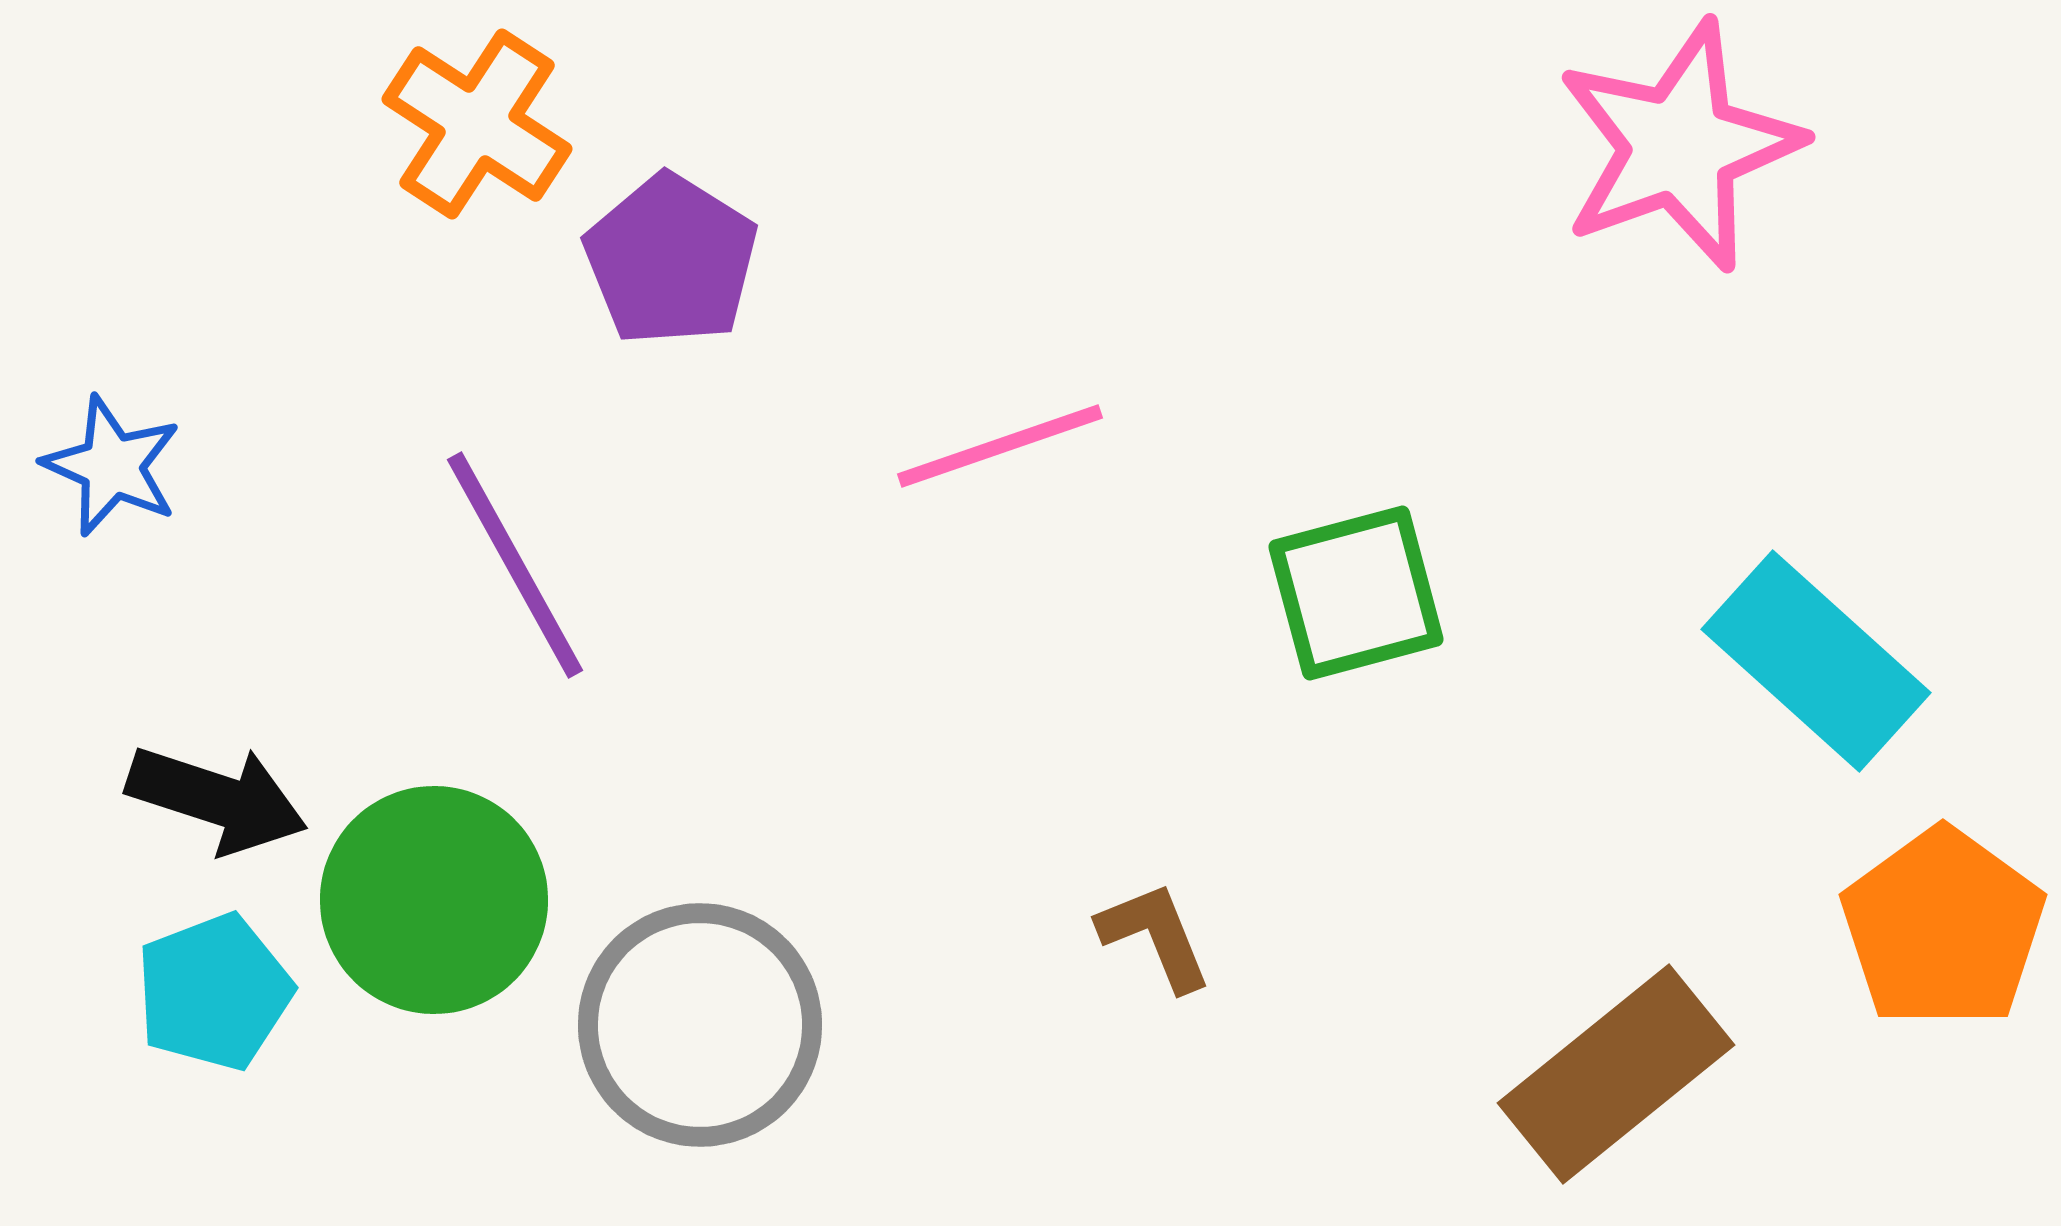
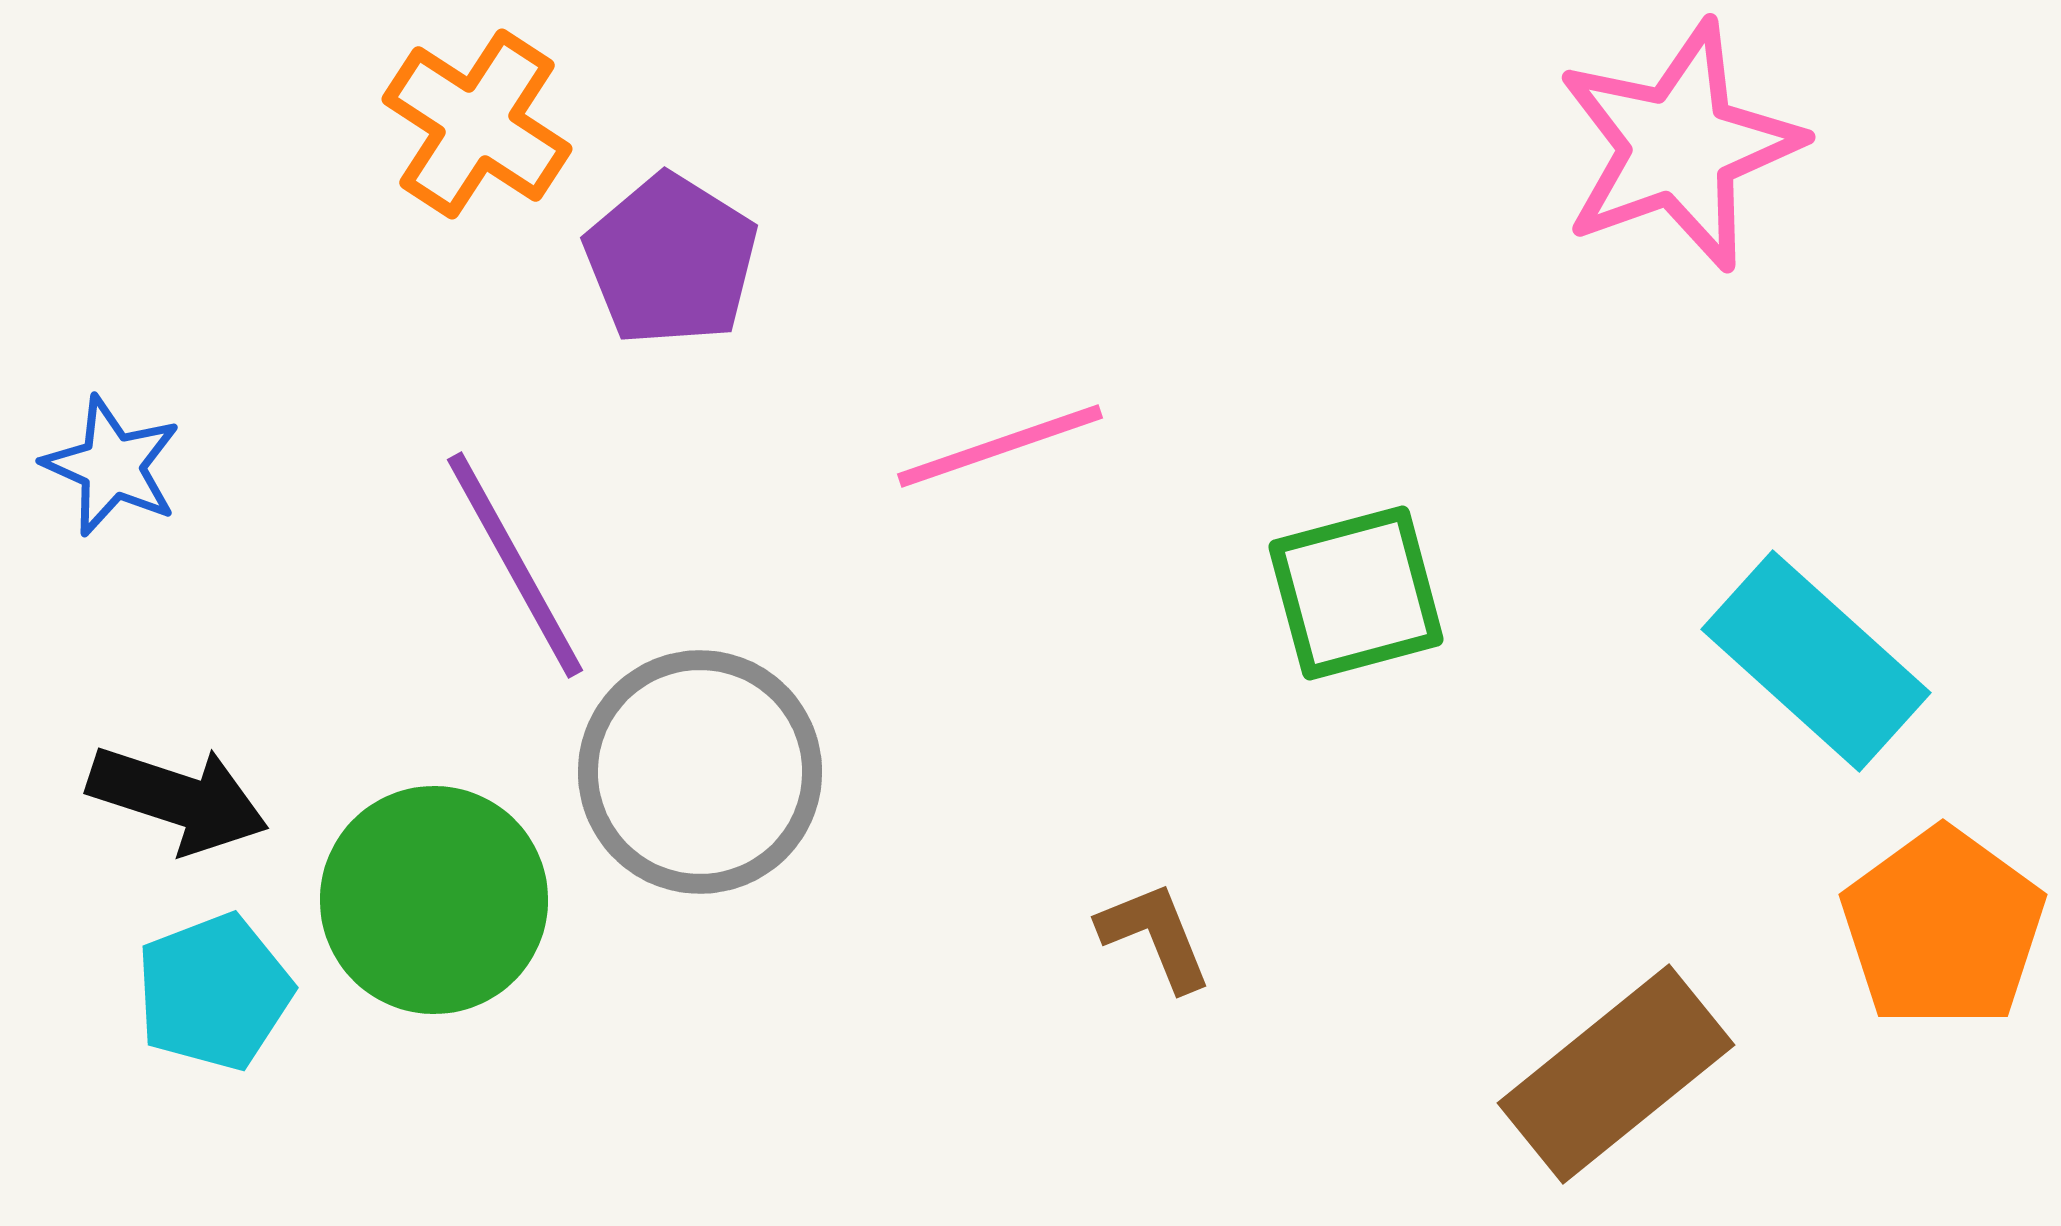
black arrow: moved 39 px left
gray circle: moved 253 px up
